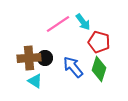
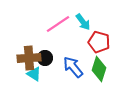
cyan triangle: moved 1 px left, 7 px up
